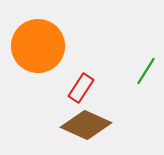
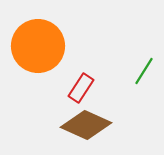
green line: moved 2 px left
